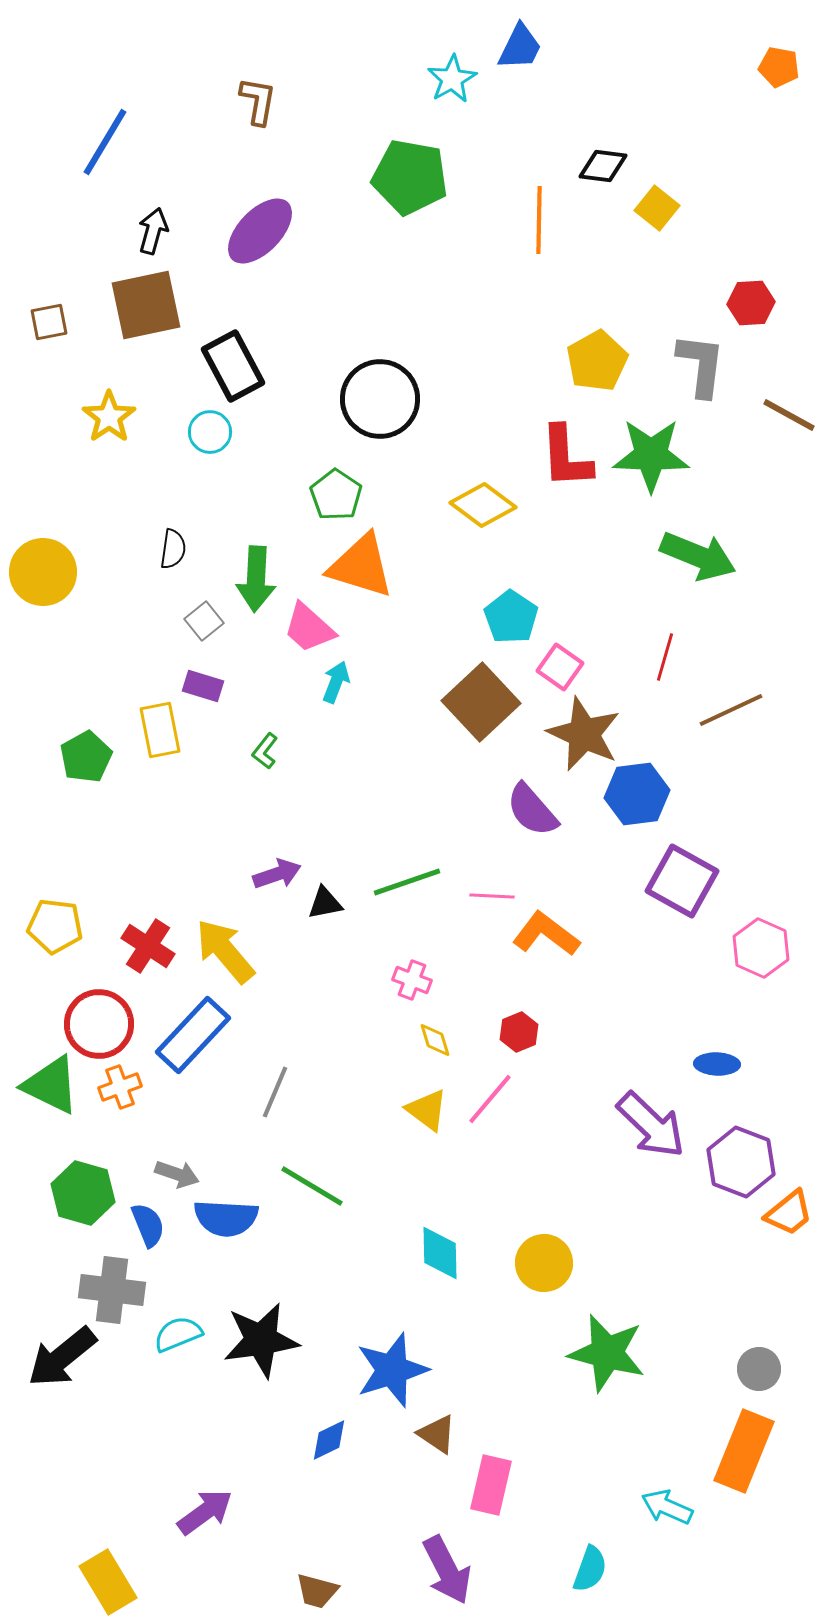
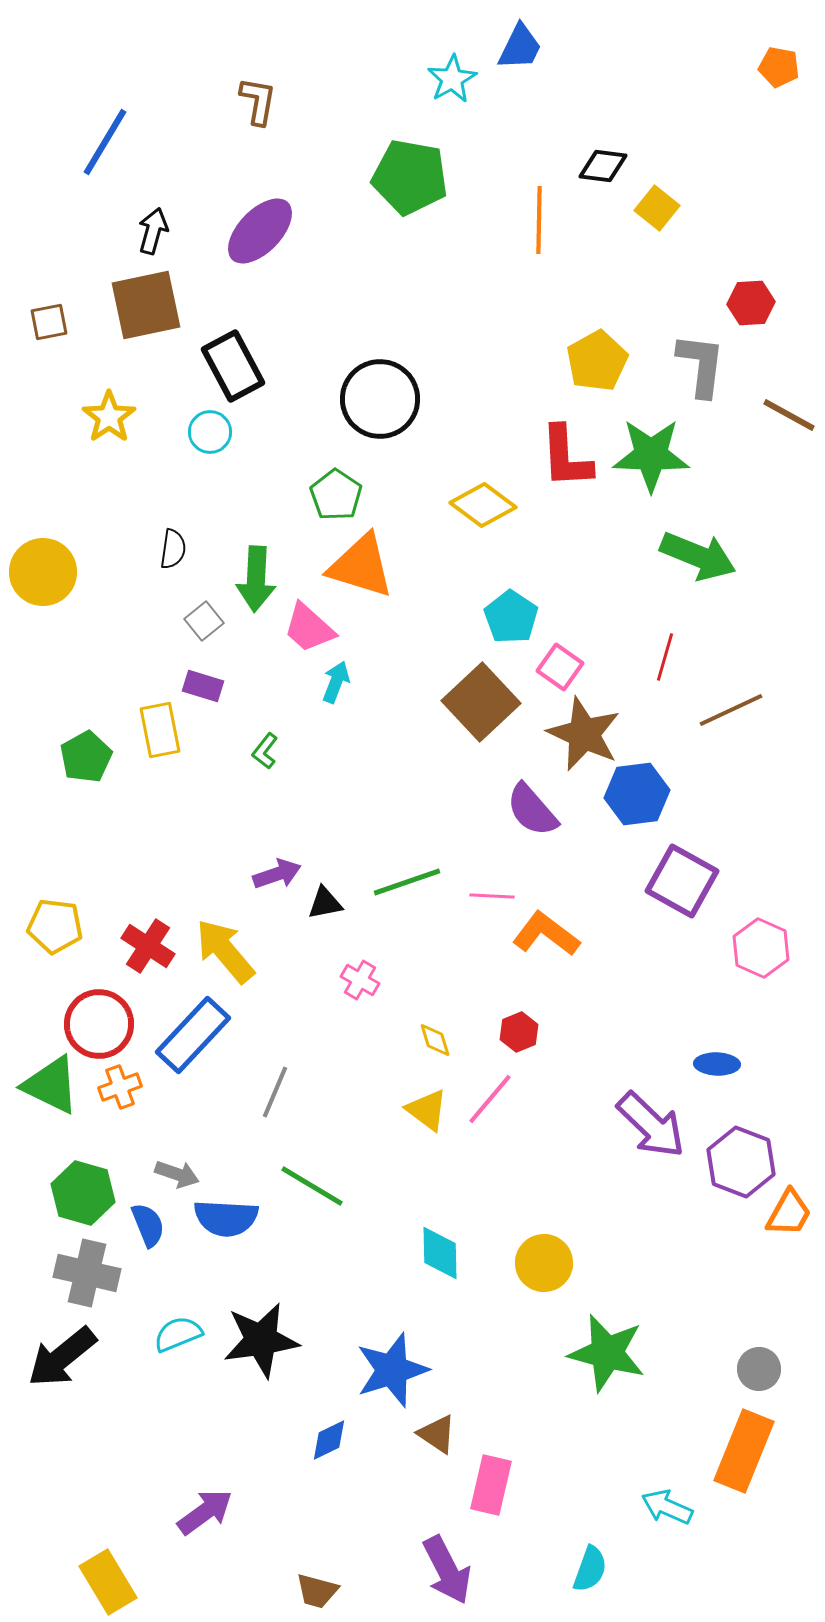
pink cross at (412, 980): moved 52 px left; rotated 9 degrees clockwise
orange trapezoid at (789, 1213): rotated 22 degrees counterclockwise
gray cross at (112, 1290): moved 25 px left, 17 px up; rotated 6 degrees clockwise
